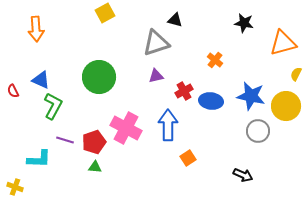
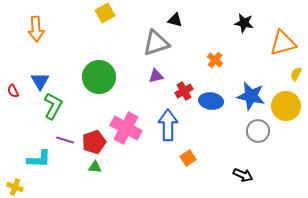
blue triangle: moved 1 px left, 1 px down; rotated 36 degrees clockwise
